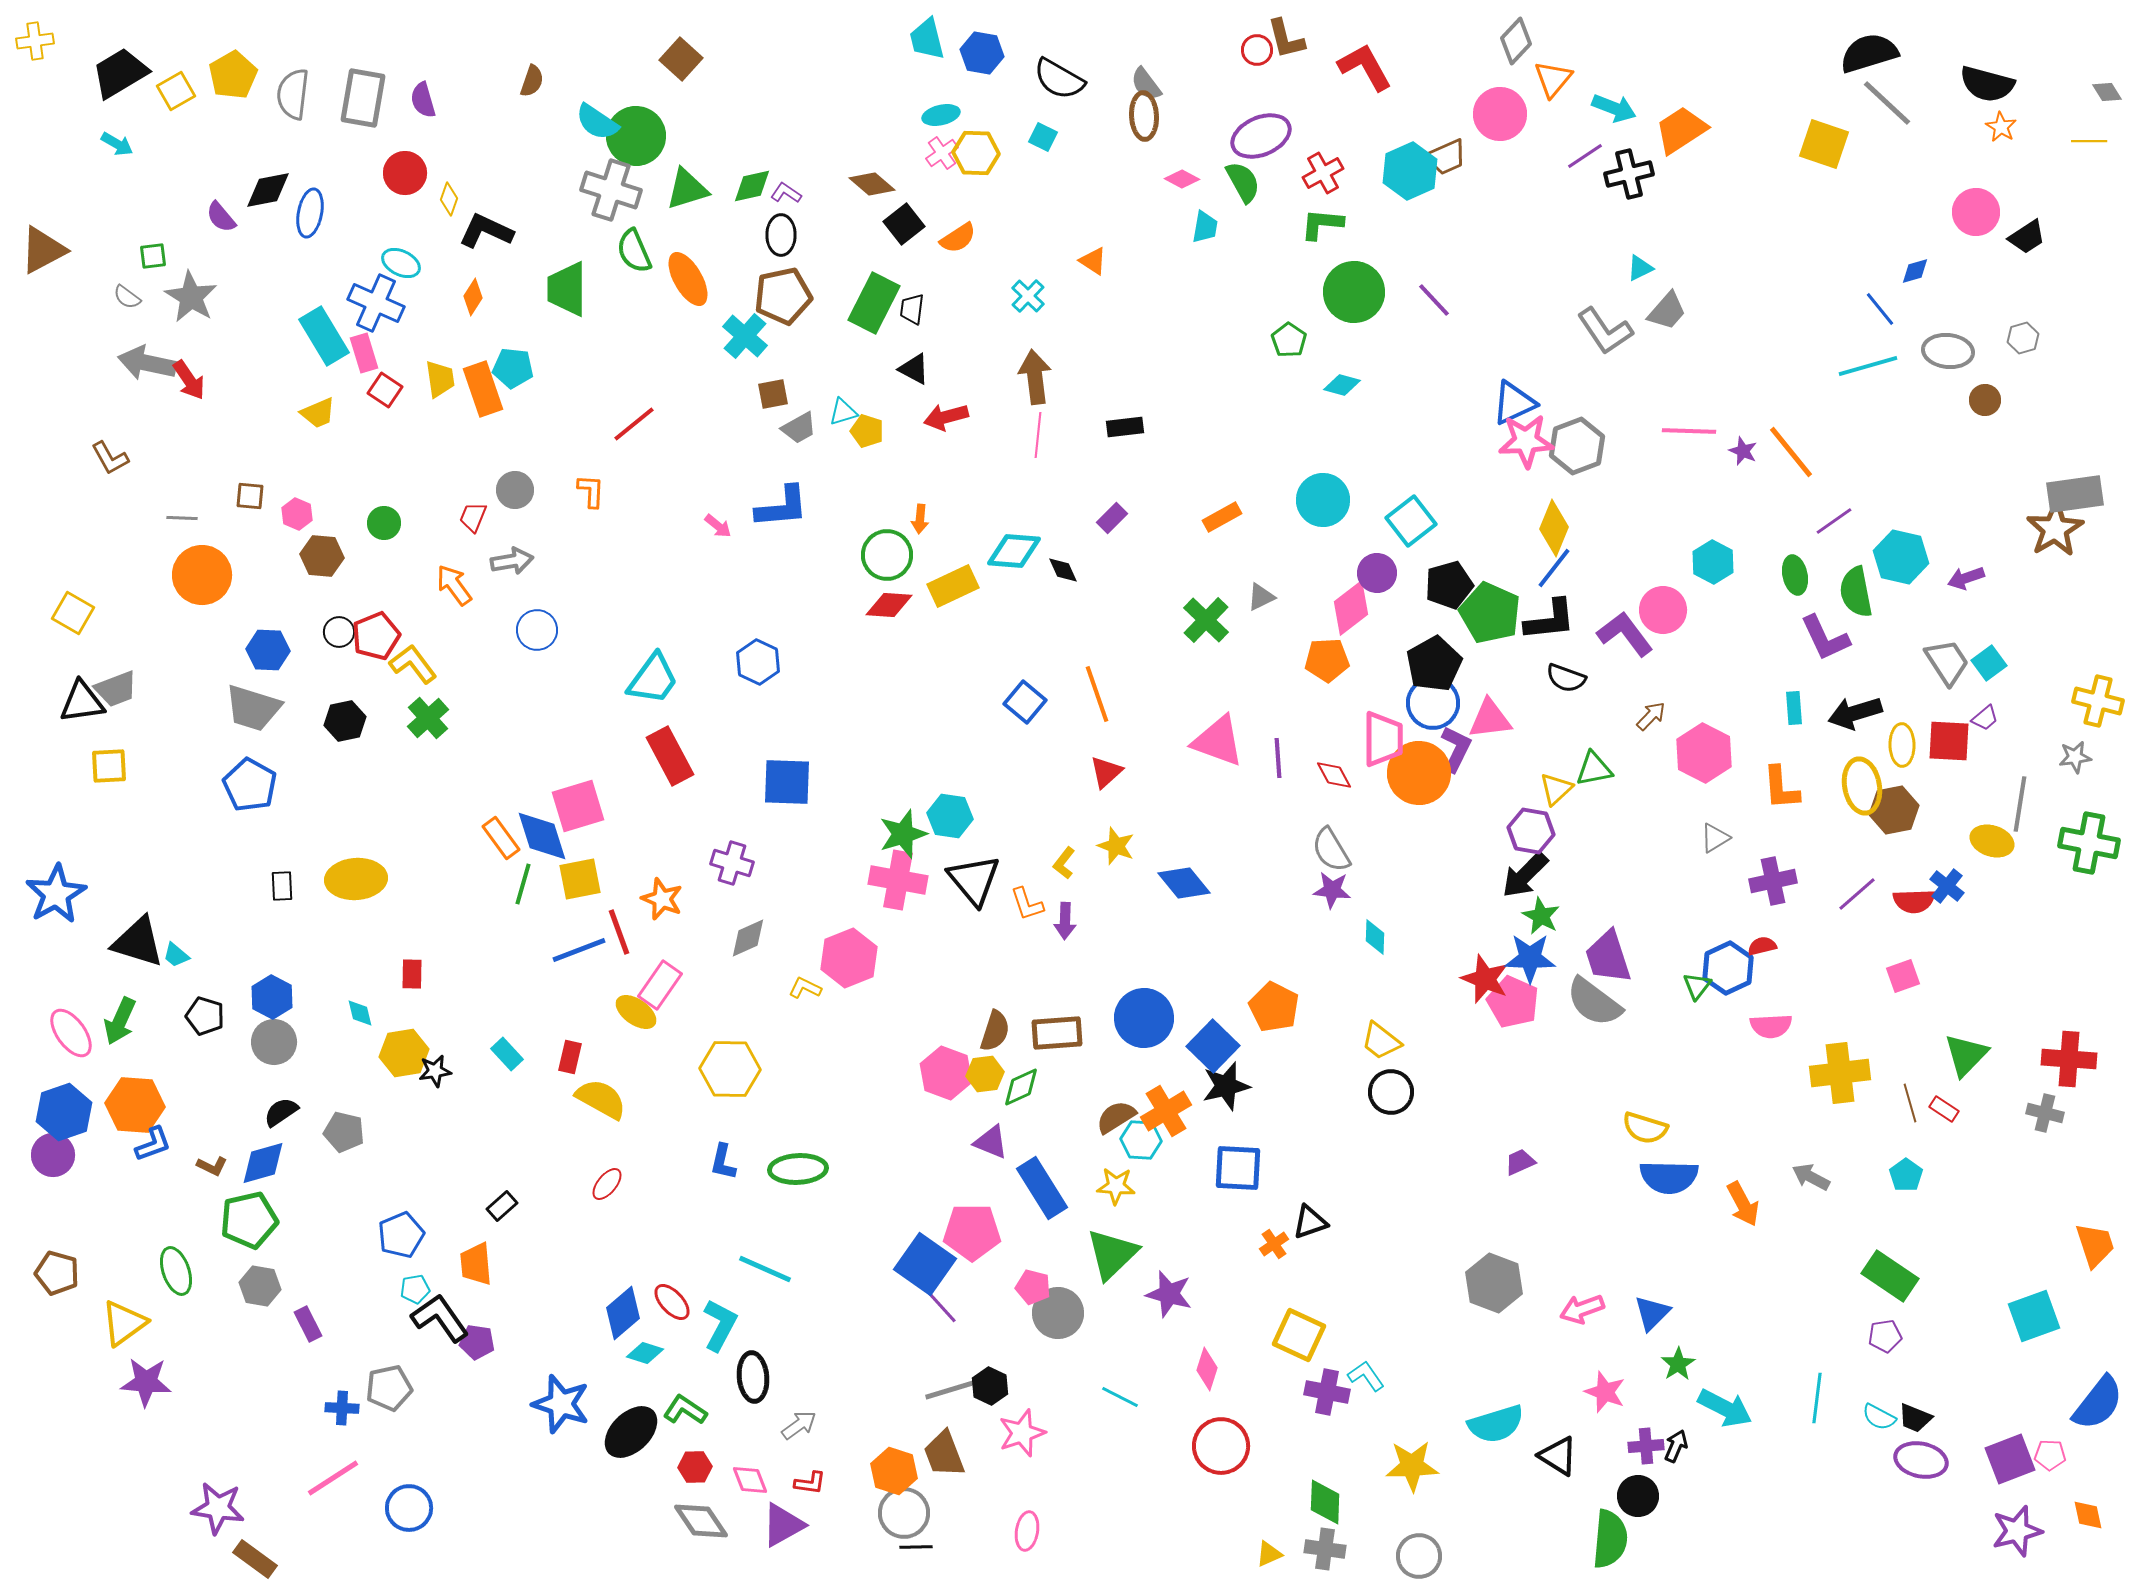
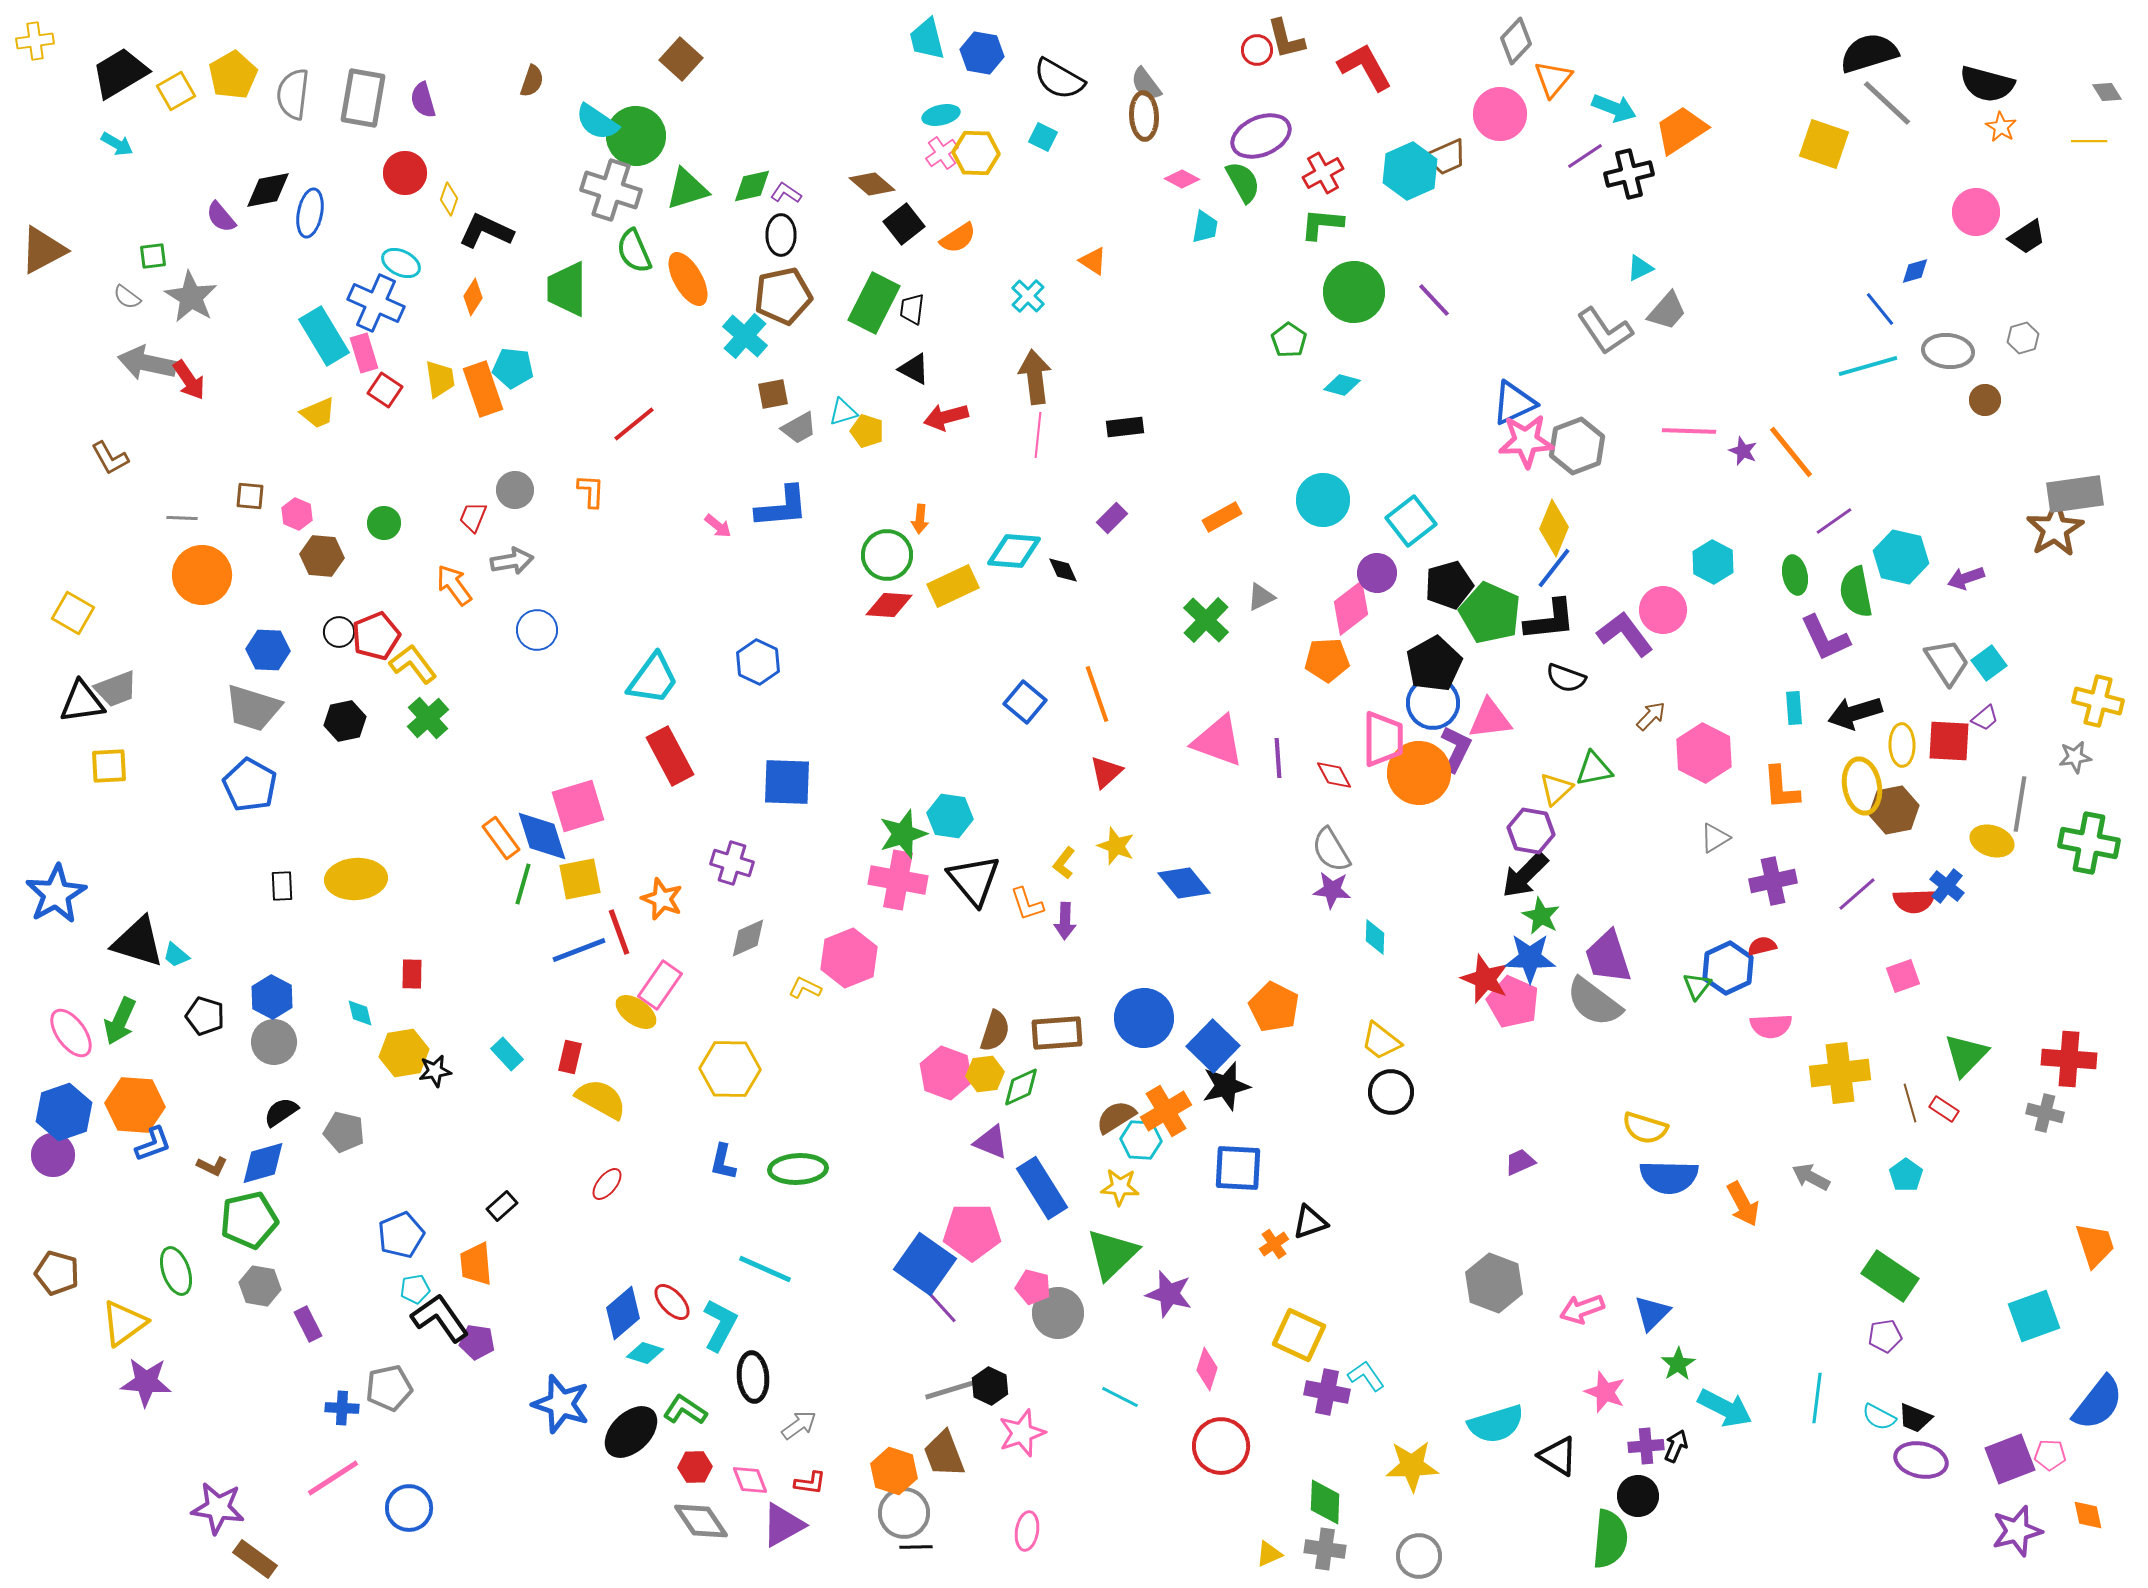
yellow star at (1116, 1186): moved 4 px right, 1 px down
